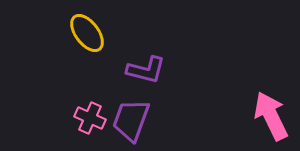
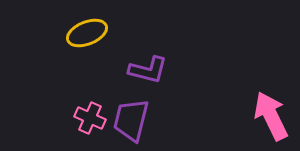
yellow ellipse: rotated 75 degrees counterclockwise
purple L-shape: moved 2 px right
purple trapezoid: rotated 6 degrees counterclockwise
